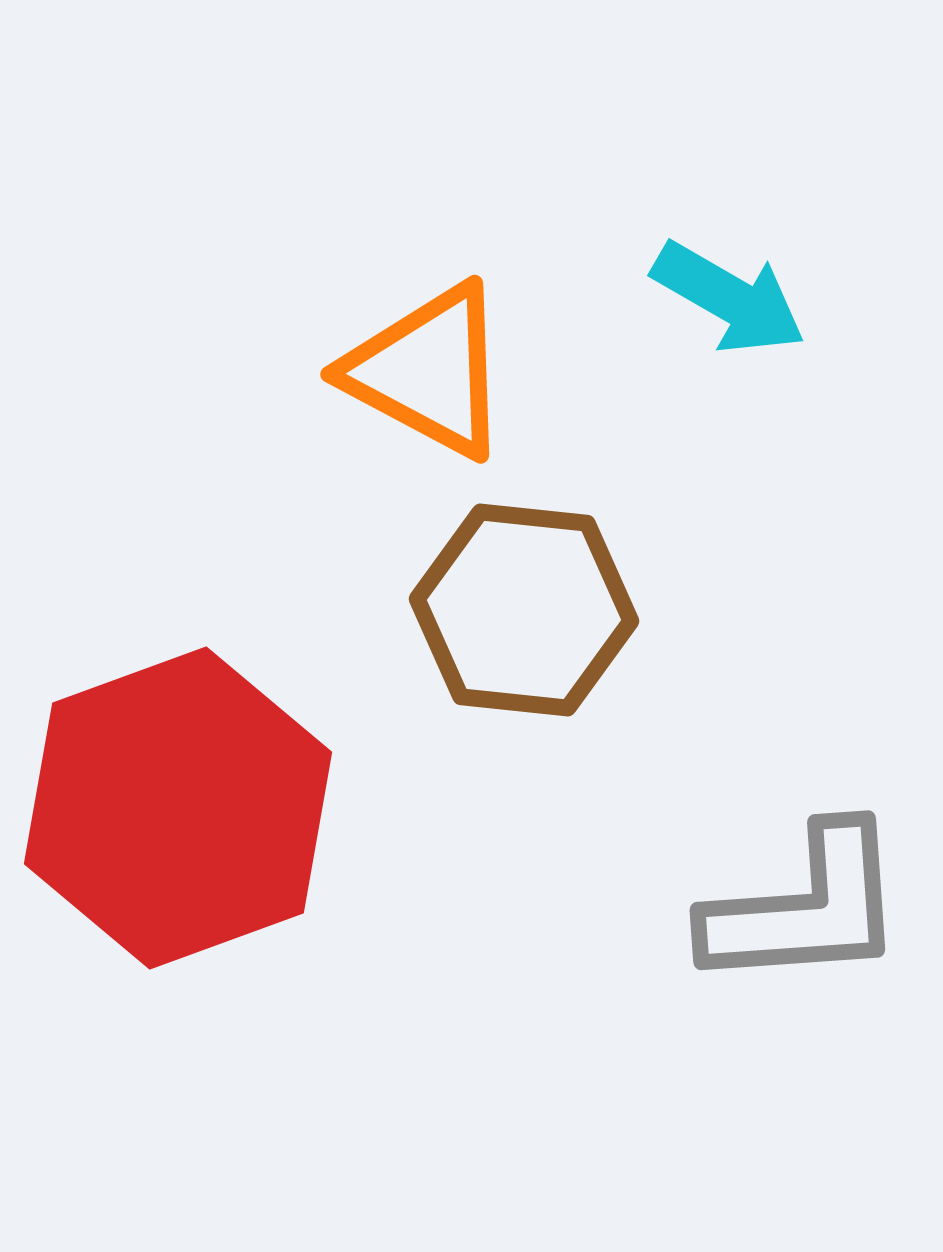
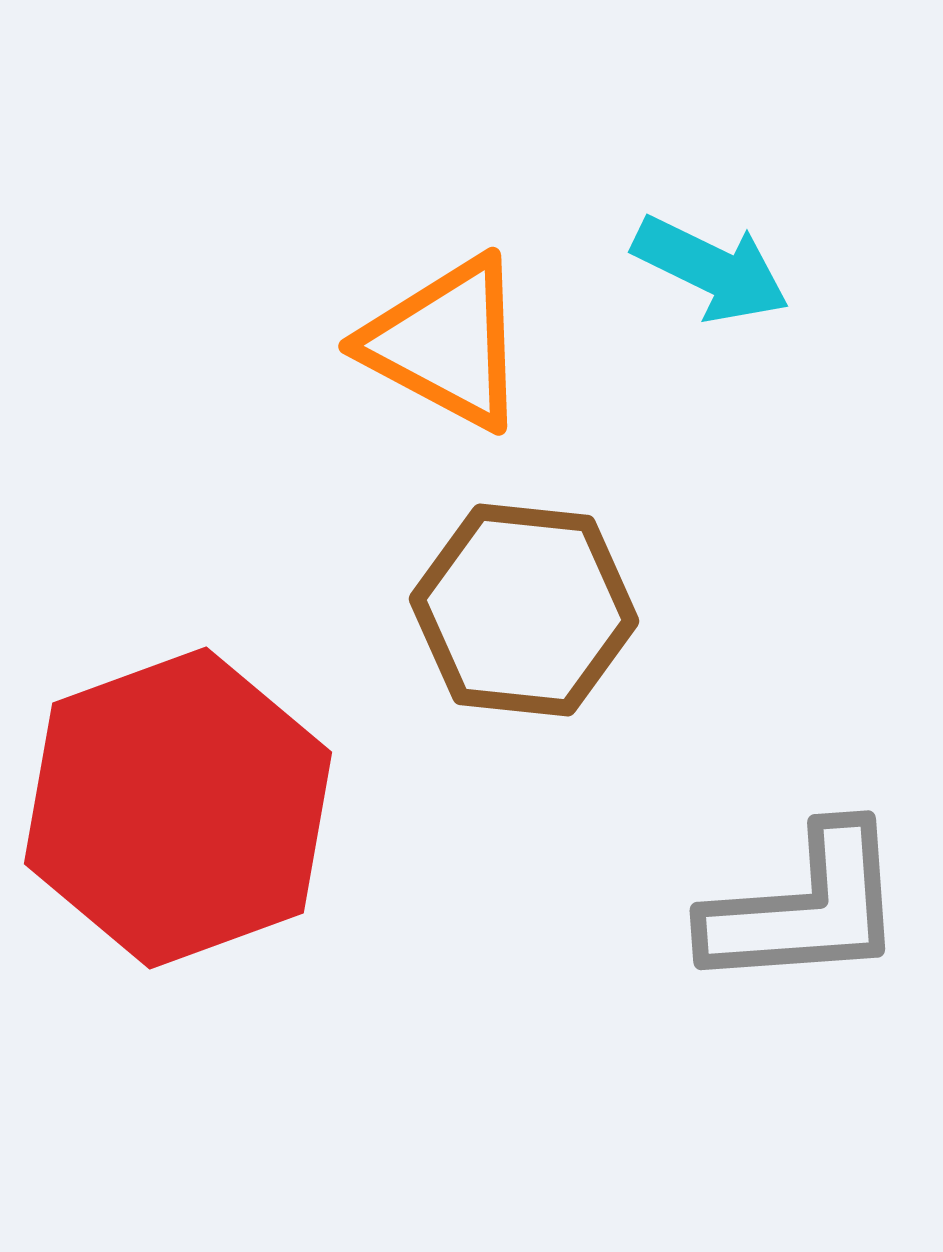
cyan arrow: moved 18 px left, 29 px up; rotated 4 degrees counterclockwise
orange triangle: moved 18 px right, 28 px up
